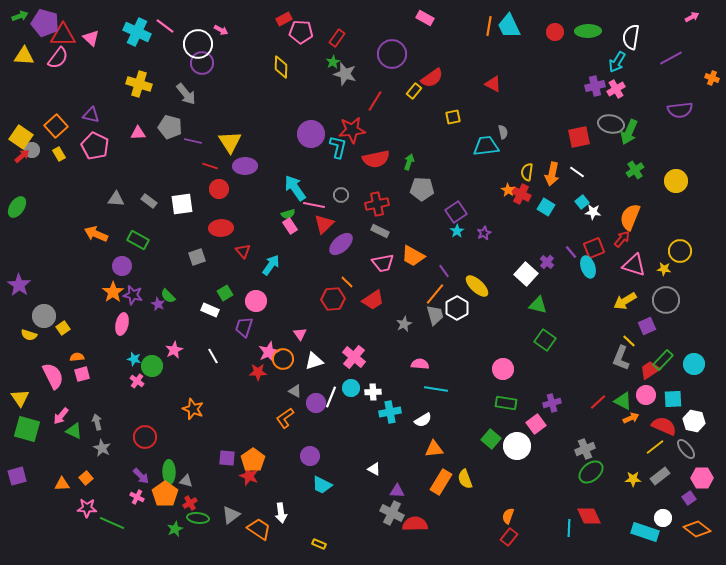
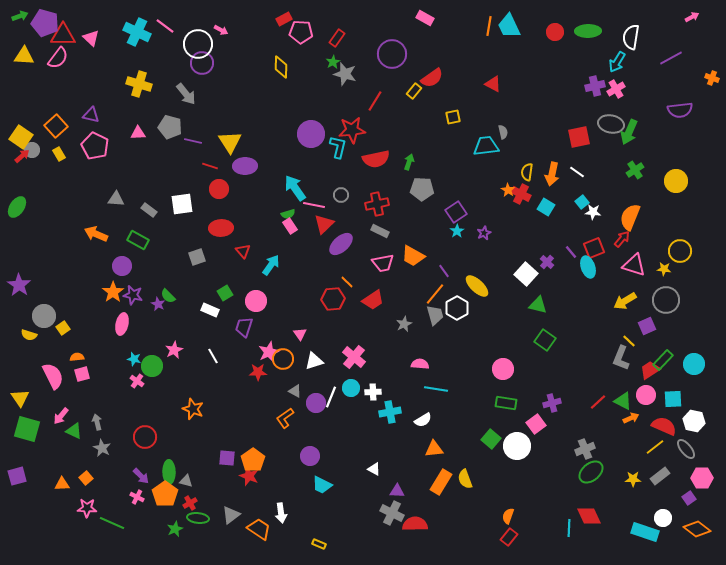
gray rectangle at (149, 201): moved 9 px down
